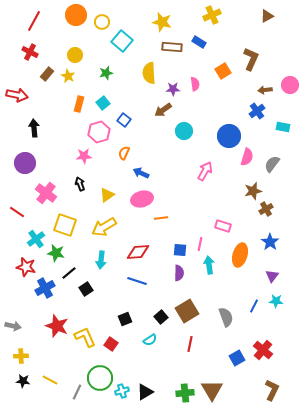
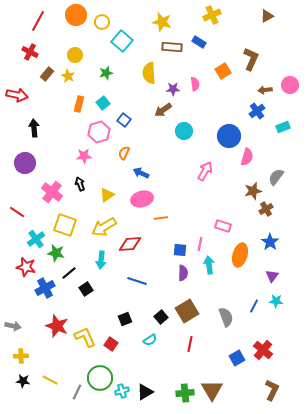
red line at (34, 21): moved 4 px right
cyan rectangle at (283, 127): rotated 32 degrees counterclockwise
gray semicircle at (272, 164): moved 4 px right, 13 px down
pink cross at (46, 193): moved 6 px right, 1 px up
red diamond at (138, 252): moved 8 px left, 8 px up
purple semicircle at (179, 273): moved 4 px right
